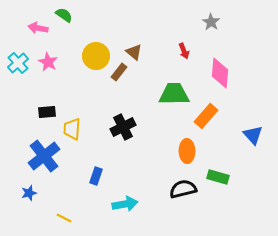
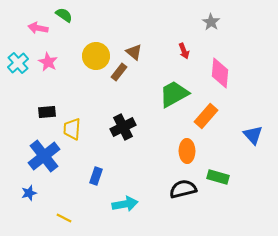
green trapezoid: rotated 28 degrees counterclockwise
